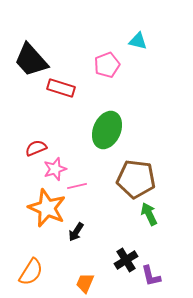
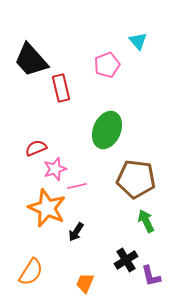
cyan triangle: rotated 36 degrees clockwise
red rectangle: rotated 60 degrees clockwise
green arrow: moved 3 px left, 7 px down
